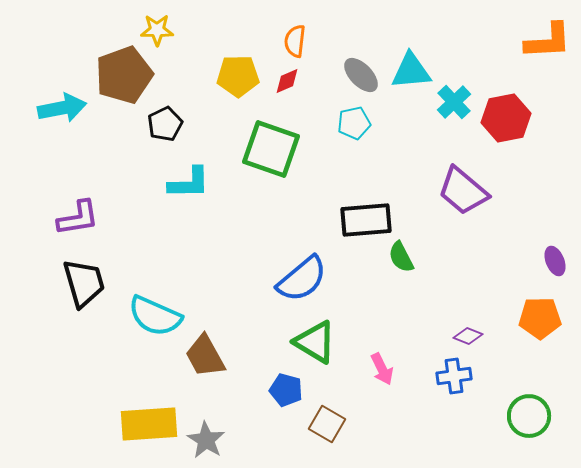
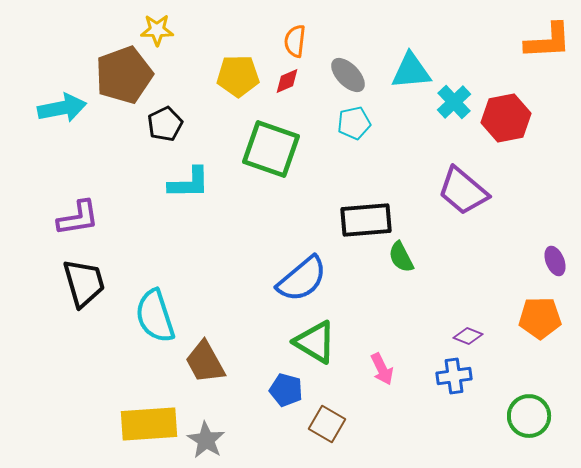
gray ellipse: moved 13 px left
cyan semicircle: rotated 48 degrees clockwise
brown trapezoid: moved 6 px down
